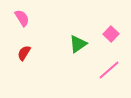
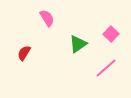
pink semicircle: moved 25 px right
pink line: moved 3 px left, 2 px up
